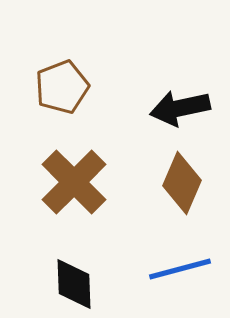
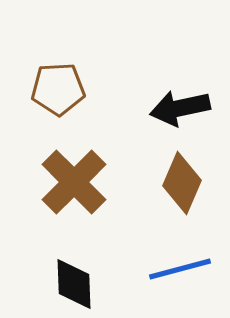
brown pentagon: moved 4 px left, 2 px down; rotated 18 degrees clockwise
